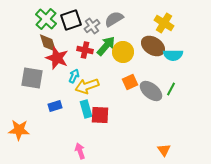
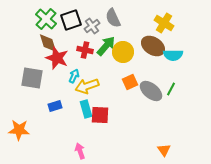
gray semicircle: moved 1 px left, 1 px up; rotated 84 degrees counterclockwise
